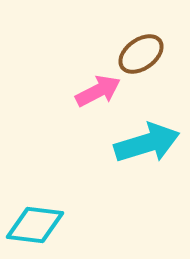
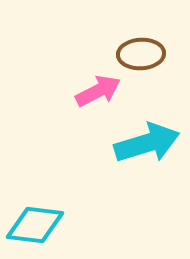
brown ellipse: rotated 33 degrees clockwise
